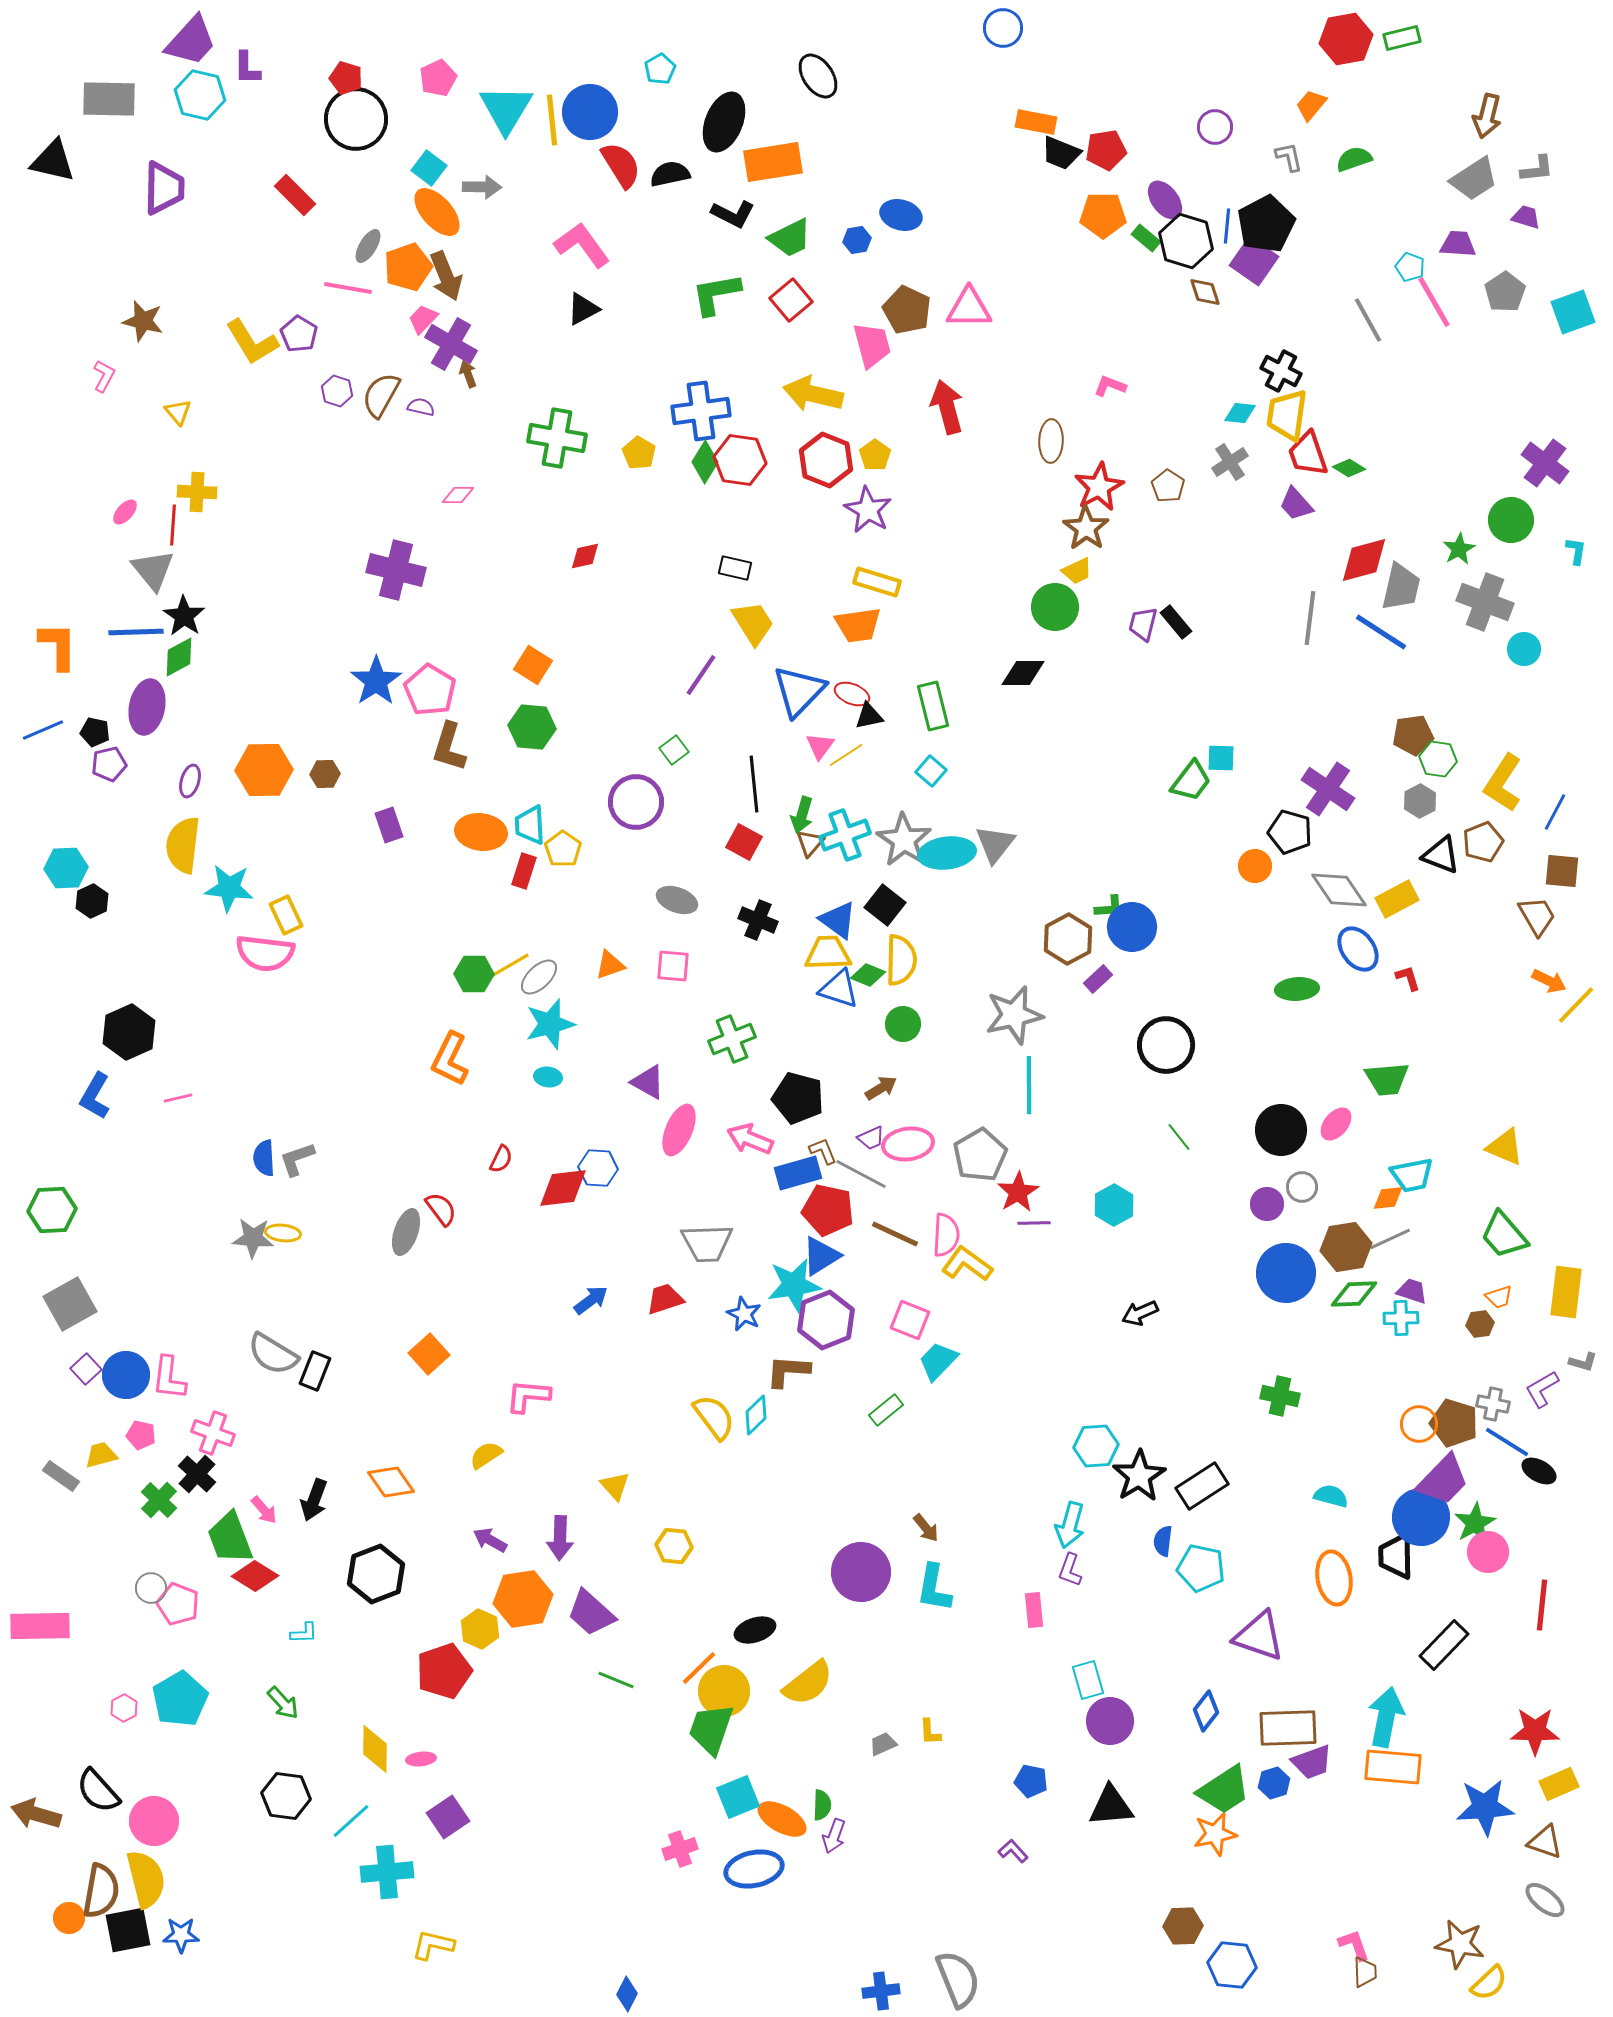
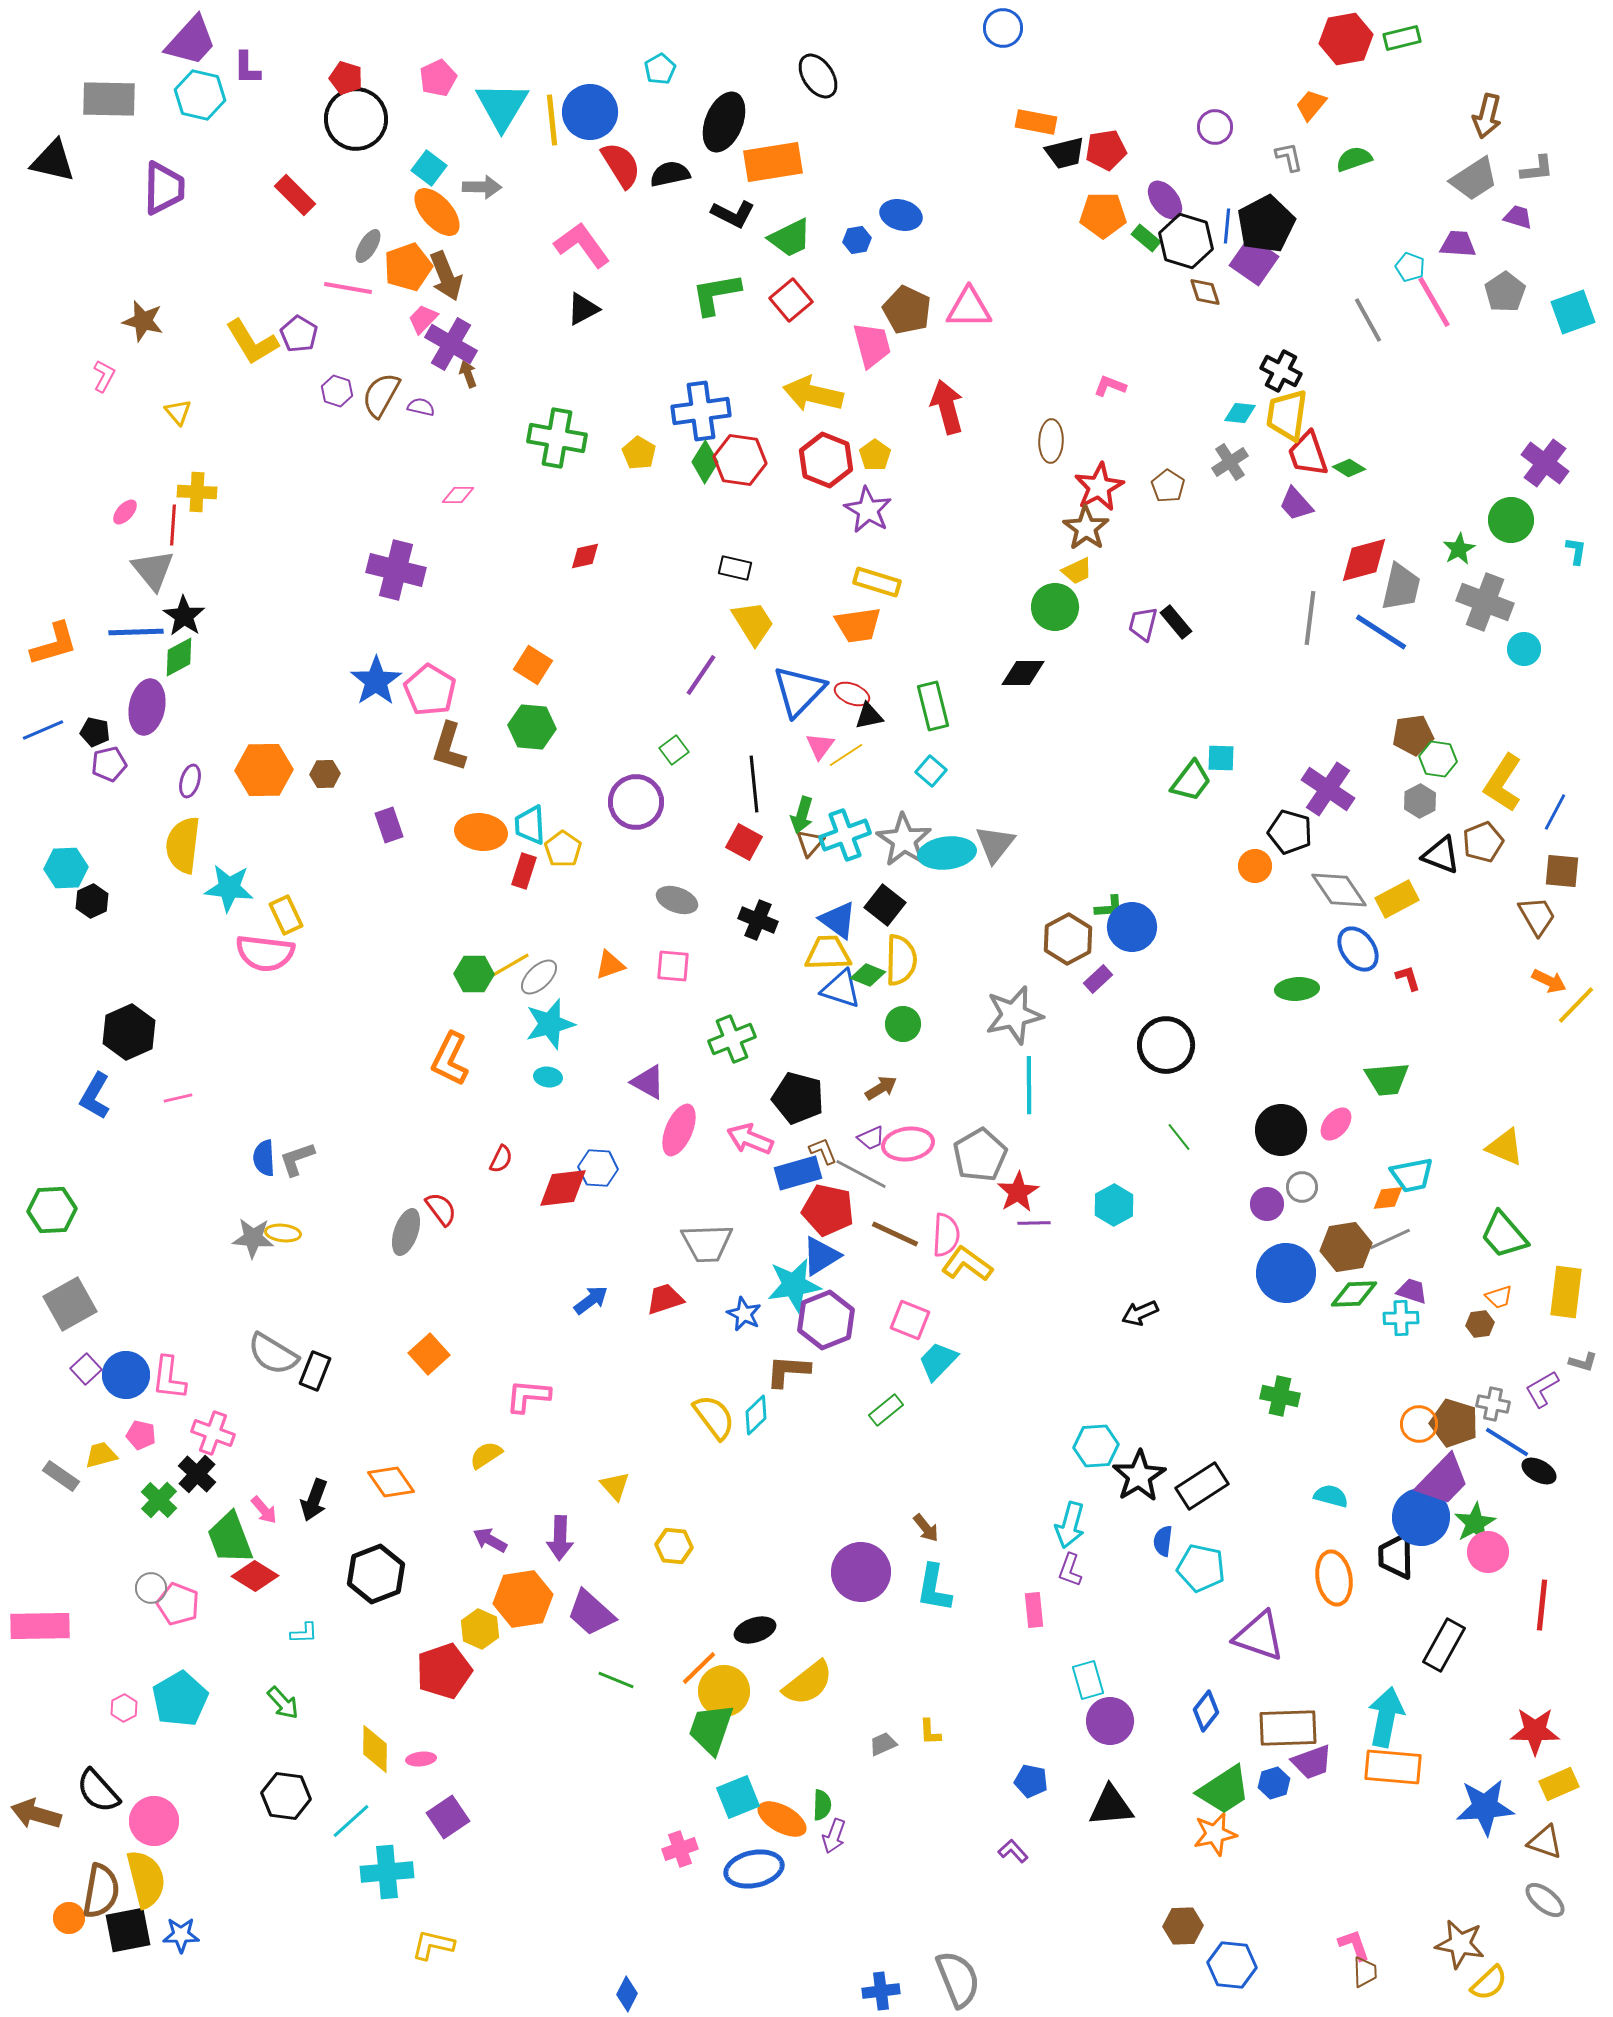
cyan triangle at (506, 109): moved 4 px left, 3 px up
black trapezoid at (1061, 153): moved 4 px right; rotated 36 degrees counterclockwise
purple trapezoid at (1526, 217): moved 8 px left
orange L-shape at (58, 646): moved 4 px left, 2 px up; rotated 74 degrees clockwise
blue triangle at (839, 989): moved 2 px right
black rectangle at (1444, 1645): rotated 15 degrees counterclockwise
